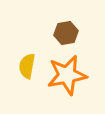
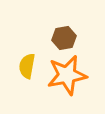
brown hexagon: moved 2 px left, 5 px down
